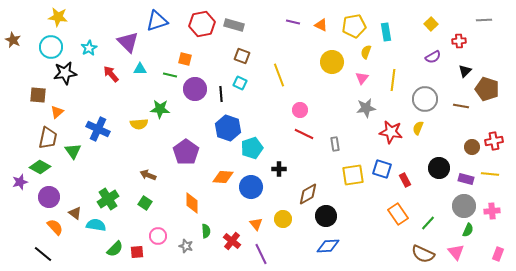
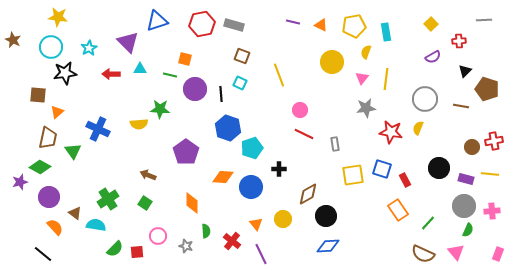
red arrow at (111, 74): rotated 48 degrees counterclockwise
yellow line at (393, 80): moved 7 px left, 1 px up
orange rectangle at (398, 214): moved 4 px up
